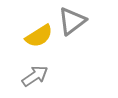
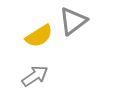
gray triangle: moved 1 px right
